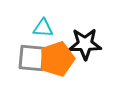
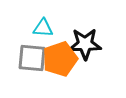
orange pentagon: moved 3 px right
